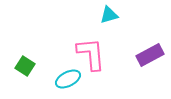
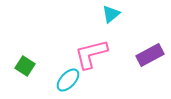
cyan triangle: moved 2 px right, 1 px up; rotated 24 degrees counterclockwise
pink L-shape: rotated 99 degrees counterclockwise
cyan ellipse: moved 1 px down; rotated 20 degrees counterclockwise
